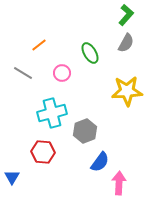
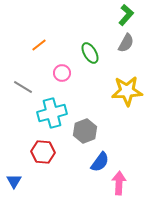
gray line: moved 14 px down
blue triangle: moved 2 px right, 4 px down
